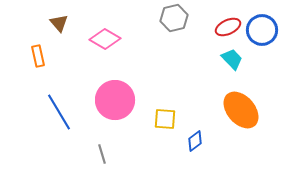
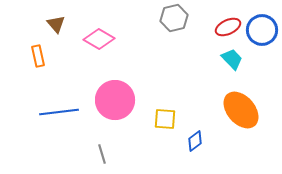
brown triangle: moved 3 px left, 1 px down
pink diamond: moved 6 px left
blue line: rotated 66 degrees counterclockwise
